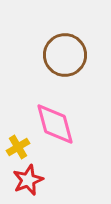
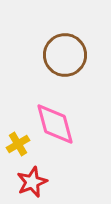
yellow cross: moved 3 px up
red star: moved 4 px right, 2 px down
